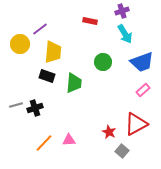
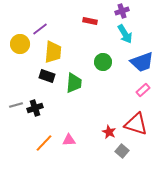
red triangle: rotated 45 degrees clockwise
